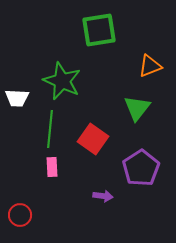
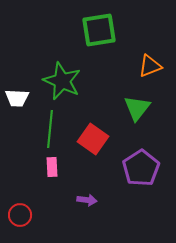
purple arrow: moved 16 px left, 4 px down
